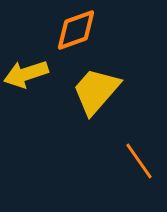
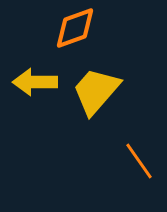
orange diamond: moved 1 px left, 2 px up
yellow arrow: moved 9 px right, 8 px down; rotated 18 degrees clockwise
